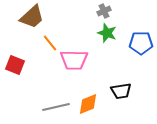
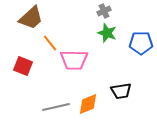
brown trapezoid: moved 1 px left, 1 px down
red square: moved 8 px right, 1 px down
